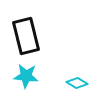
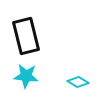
cyan diamond: moved 1 px right, 1 px up
